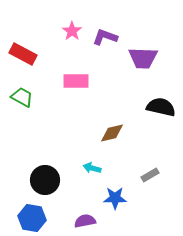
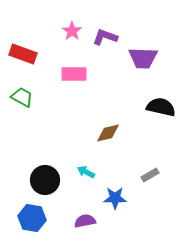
red rectangle: rotated 8 degrees counterclockwise
pink rectangle: moved 2 px left, 7 px up
brown diamond: moved 4 px left
cyan arrow: moved 6 px left, 4 px down; rotated 12 degrees clockwise
